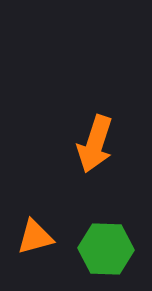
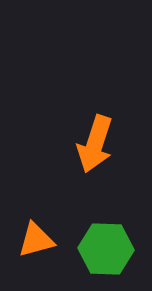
orange triangle: moved 1 px right, 3 px down
